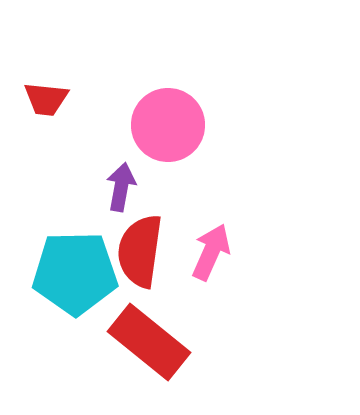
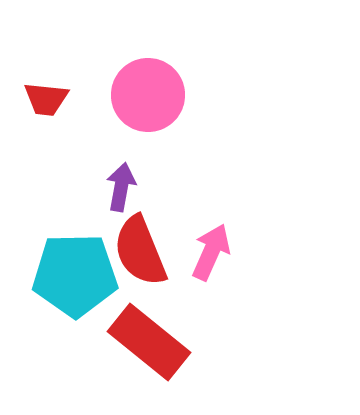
pink circle: moved 20 px left, 30 px up
red semicircle: rotated 30 degrees counterclockwise
cyan pentagon: moved 2 px down
